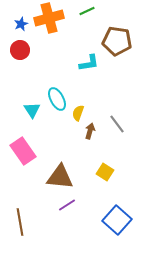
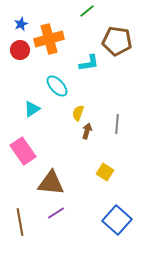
green line: rotated 14 degrees counterclockwise
orange cross: moved 21 px down
cyan ellipse: moved 13 px up; rotated 15 degrees counterclockwise
cyan triangle: moved 1 px up; rotated 30 degrees clockwise
gray line: rotated 42 degrees clockwise
brown arrow: moved 3 px left
brown triangle: moved 9 px left, 6 px down
purple line: moved 11 px left, 8 px down
